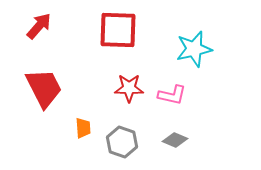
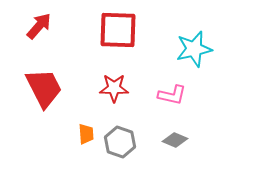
red star: moved 15 px left
orange trapezoid: moved 3 px right, 6 px down
gray hexagon: moved 2 px left
